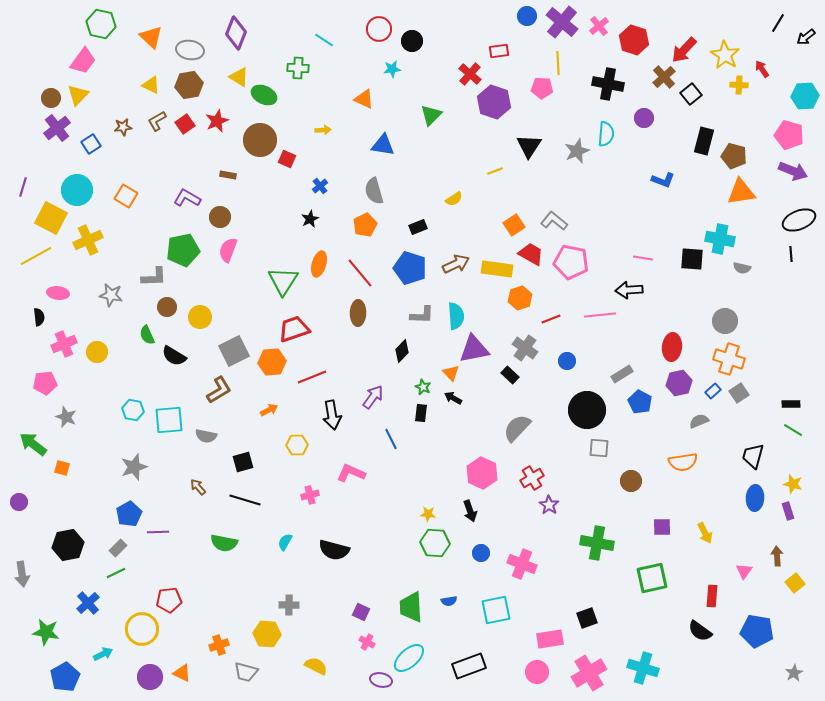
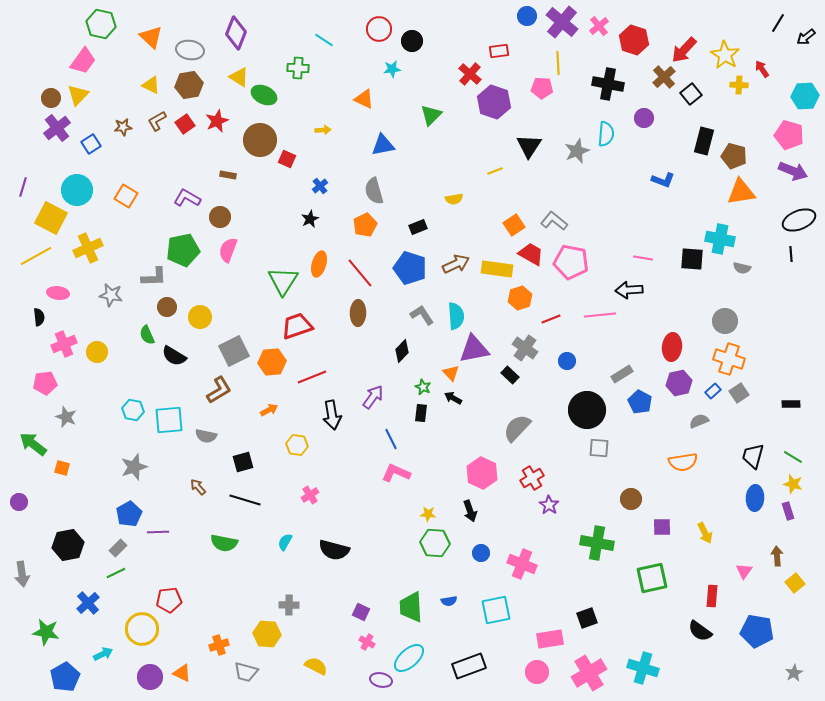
blue triangle at (383, 145): rotated 20 degrees counterclockwise
yellow semicircle at (454, 199): rotated 24 degrees clockwise
yellow cross at (88, 240): moved 8 px down
gray L-shape at (422, 315): rotated 125 degrees counterclockwise
red trapezoid at (294, 329): moved 3 px right, 3 px up
green line at (793, 430): moved 27 px down
yellow hexagon at (297, 445): rotated 10 degrees clockwise
pink L-shape at (351, 473): moved 45 px right
brown circle at (631, 481): moved 18 px down
pink cross at (310, 495): rotated 18 degrees counterclockwise
